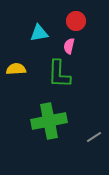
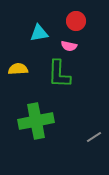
pink semicircle: rotated 91 degrees counterclockwise
yellow semicircle: moved 2 px right
green cross: moved 13 px left
